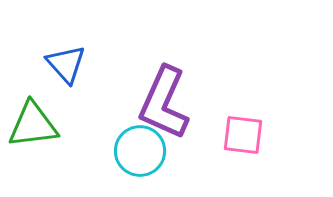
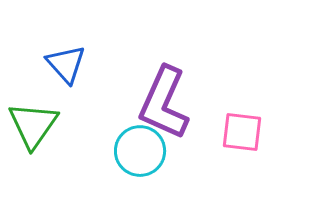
green triangle: rotated 48 degrees counterclockwise
pink square: moved 1 px left, 3 px up
